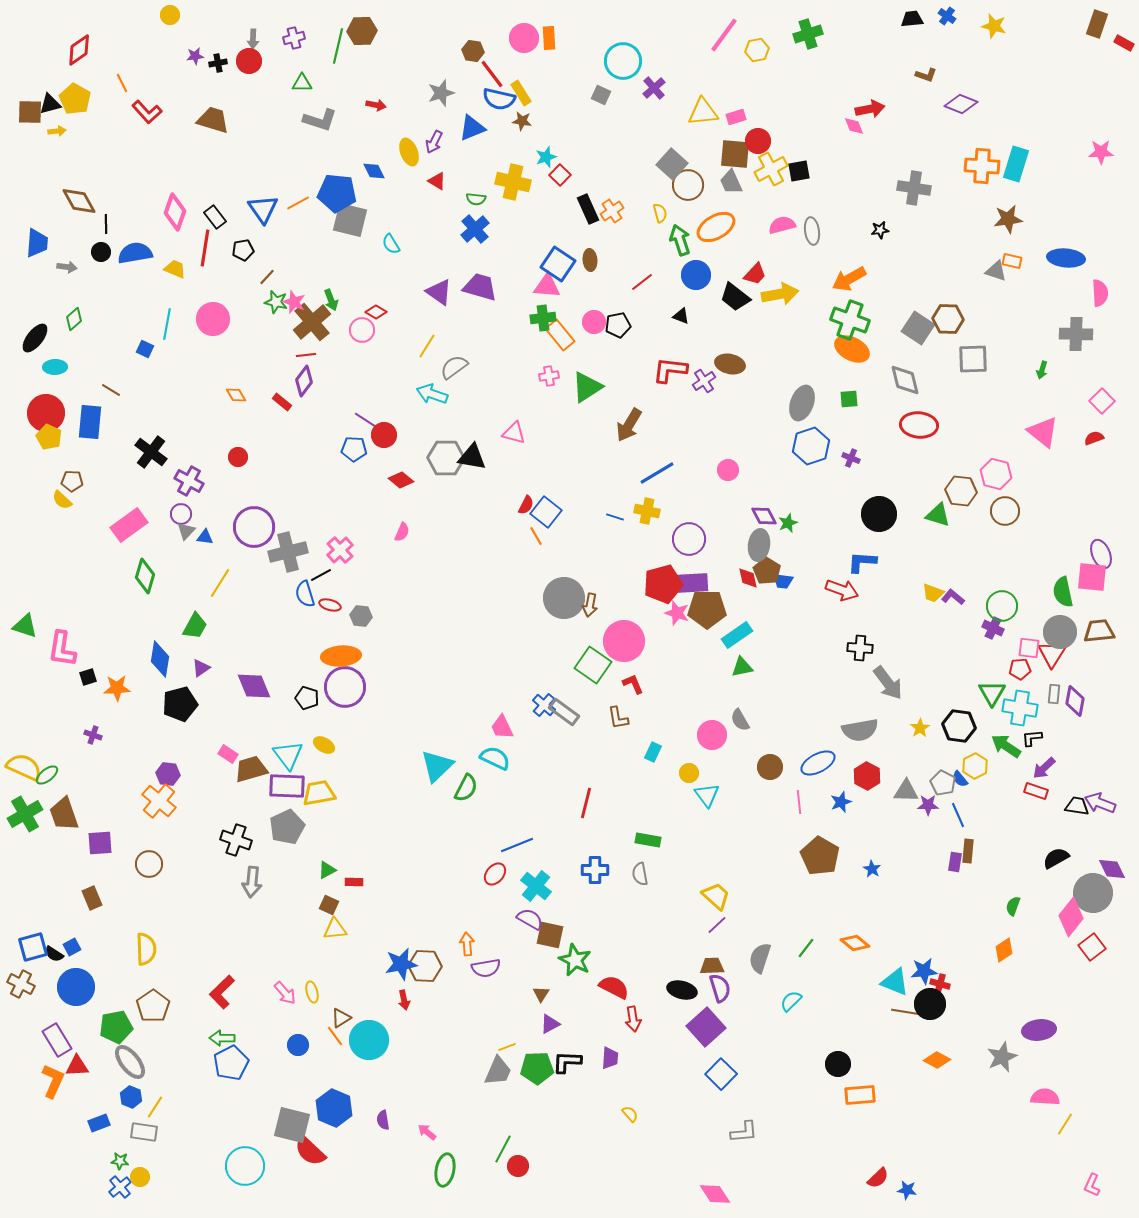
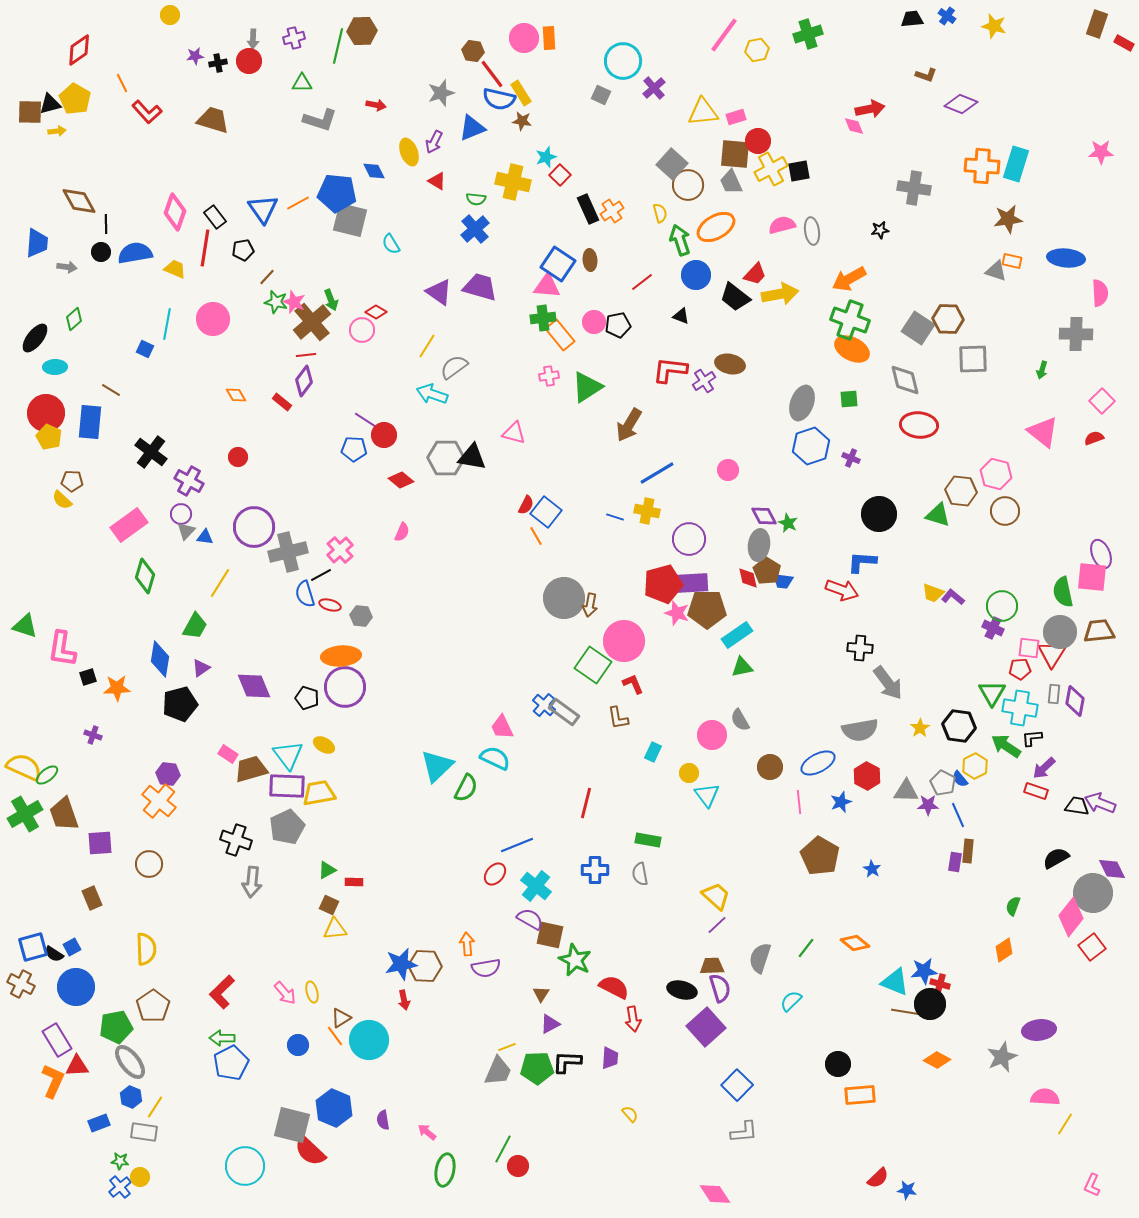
green star at (788, 523): rotated 24 degrees counterclockwise
blue square at (721, 1074): moved 16 px right, 11 px down
